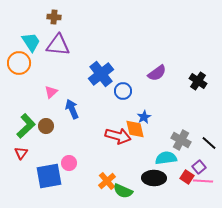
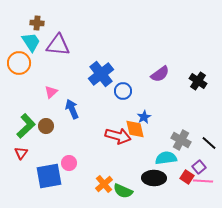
brown cross: moved 17 px left, 6 px down
purple semicircle: moved 3 px right, 1 px down
orange cross: moved 3 px left, 3 px down
